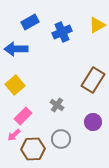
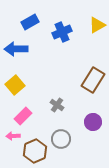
pink arrow: moved 1 px left, 1 px down; rotated 40 degrees clockwise
brown hexagon: moved 2 px right, 2 px down; rotated 20 degrees counterclockwise
